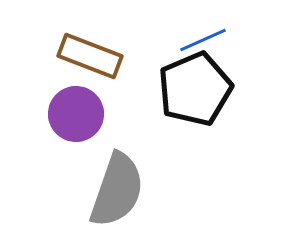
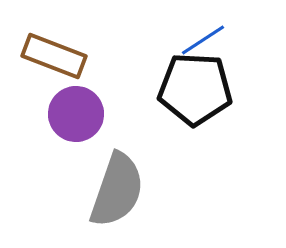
blue line: rotated 9 degrees counterclockwise
brown rectangle: moved 36 px left
black pentagon: rotated 26 degrees clockwise
